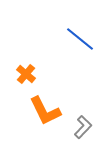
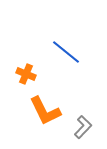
blue line: moved 14 px left, 13 px down
orange cross: rotated 18 degrees counterclockwise
